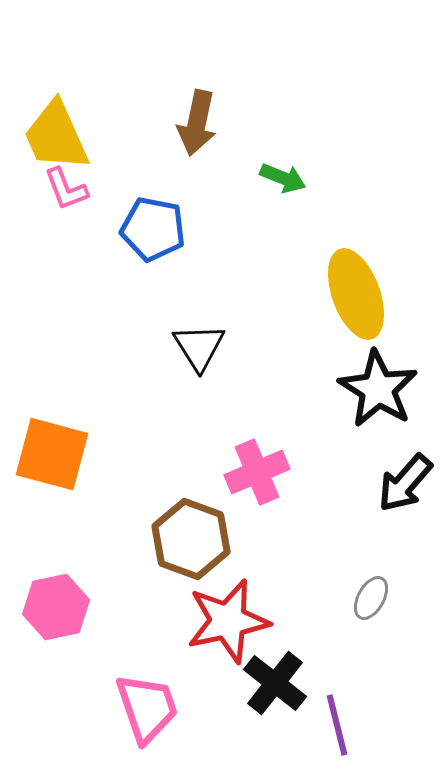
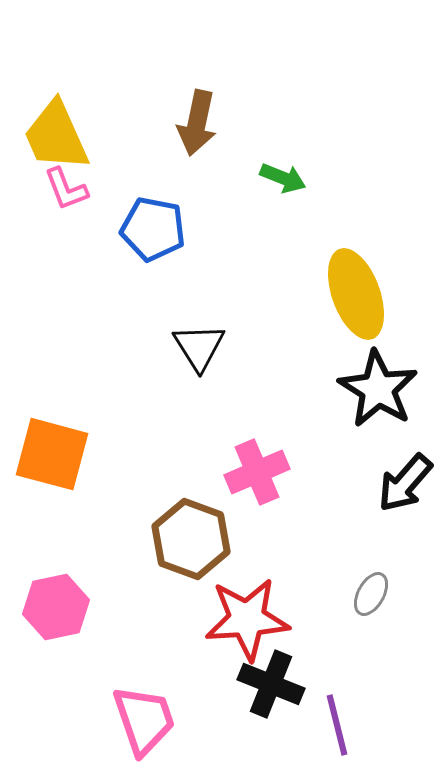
gray ellipse: moved 4 px up
red star: moved 19 px right, 2 px up; rotated 8 degrees clockwise
black cross: moved 4 px left, 1 px down; rotated 16 degrees counterclockwise
pink trapezoid: moved 3 px left, 12 px down
